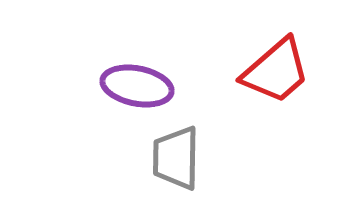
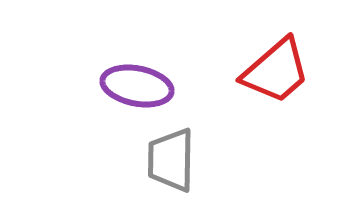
gray trapezoid: moved 5 px left, 2 px down
